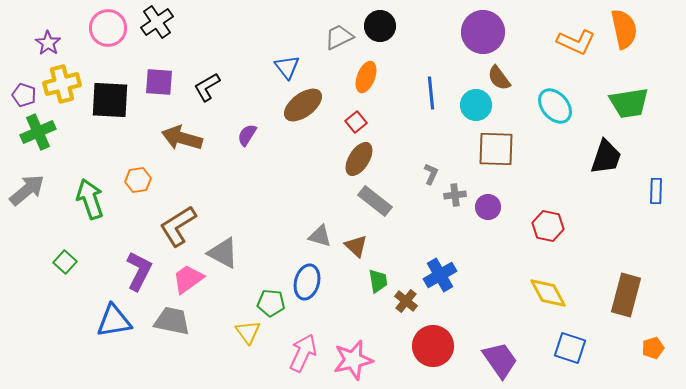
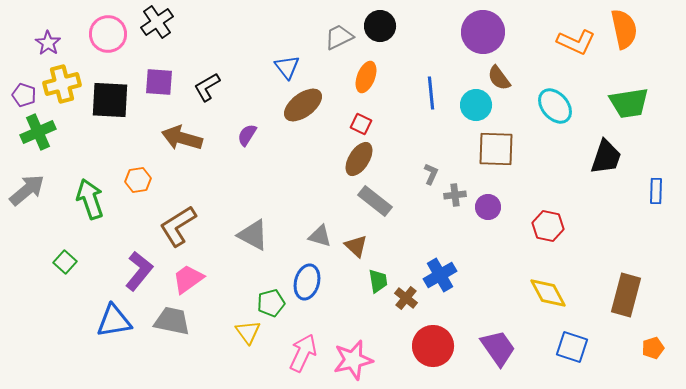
pink circle at (108, 28): moved 6 px down
red square at (356, 122): moved 5 px right, 2 px down; rotated 25 degrees counterclockwise
gray triangle at (223, 253): moved 30 px right, 18 px up
purple L-shape at (139, 271): rotated 12 degrees clockwise
brown cross at (406, 301): moved 3 px up
green pentagon at (271, 303): rotated 20 degrees counterclockwise
blue square at (570, 348): moved 2 px right, 1 px up
purple trapezoid at (500, 360): moved 2 px left, 12 px up
